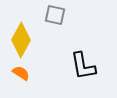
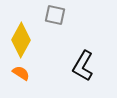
black L-shape: rotated 40 degrees clockwise
